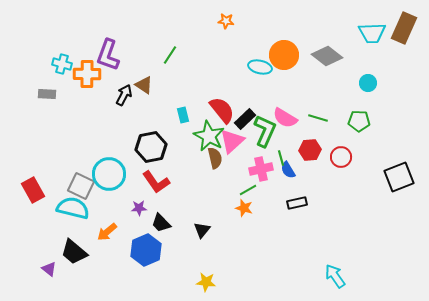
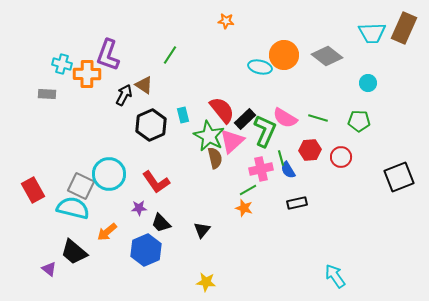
black hexagon at (151, 147): moved 22 px up; rotated 12 degrees counterclockwise
